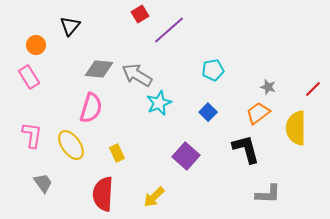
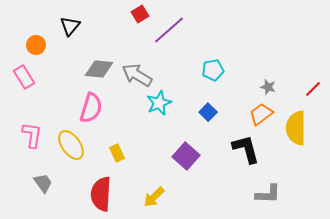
pink rectangle: moved 5 px left
orange trapezoid: moved 3 px right, 1 px down
red semicircle: moved 2 px left
